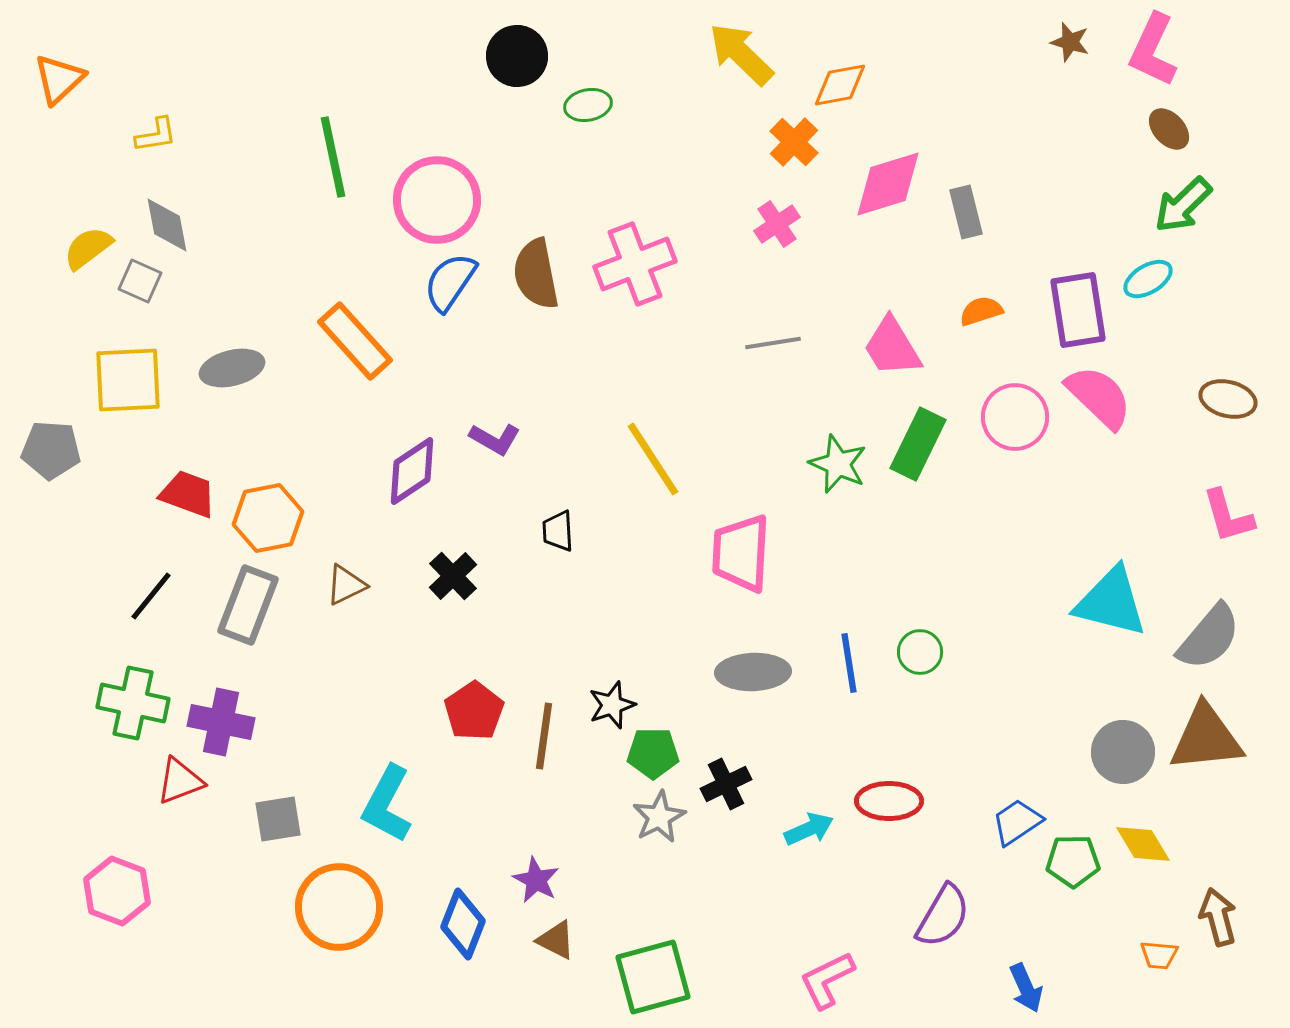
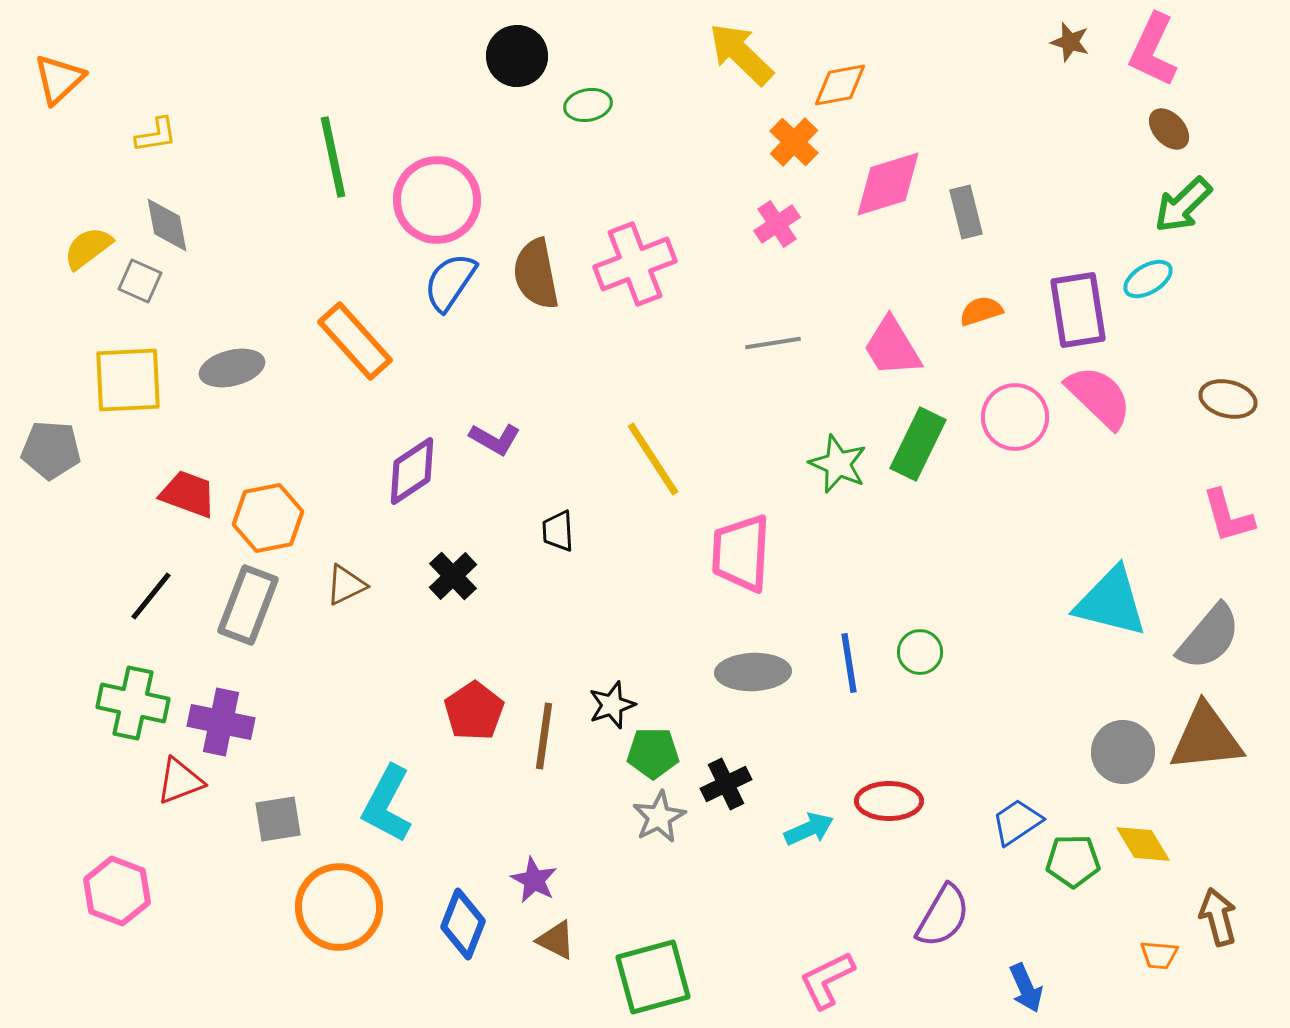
purple star at (536, 880): moved 2 px left
